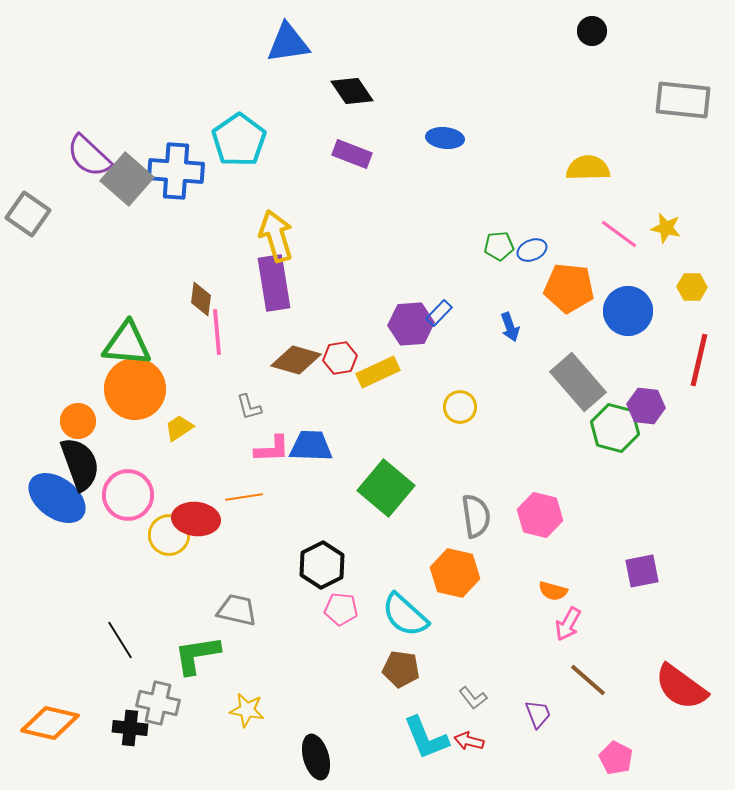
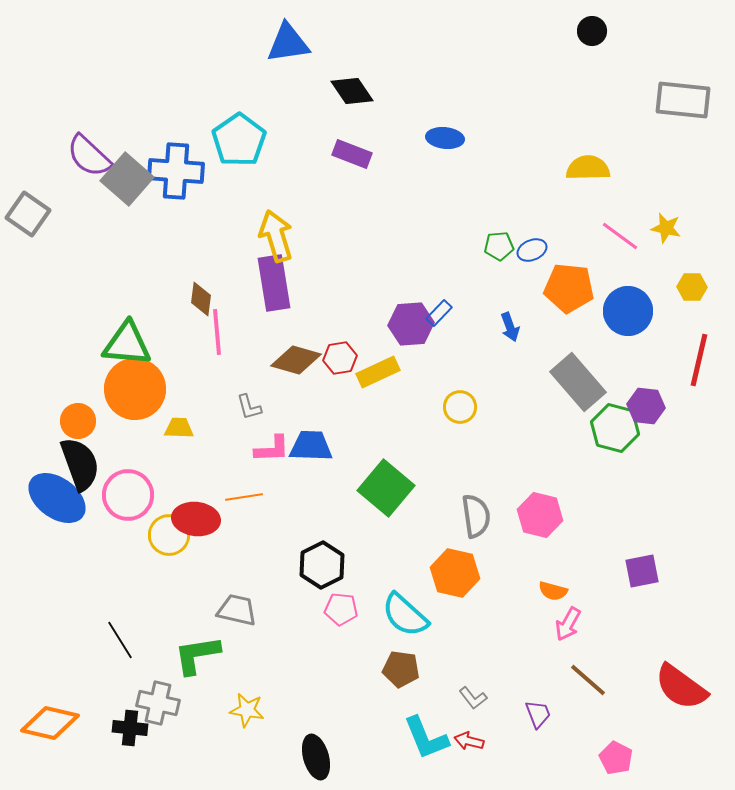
pink line at (619, 234): moved 1 px right, 2 px down
yellow trapezoid at (179, 428): rotated 36 degrees clockwise
